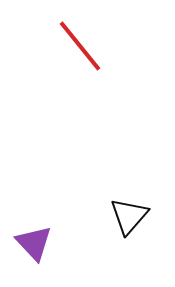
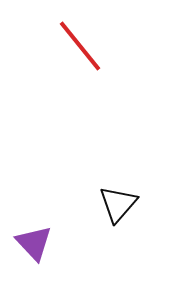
black triangle: moved 11 px left, 12 px up
